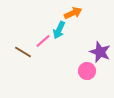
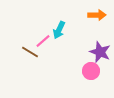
orange arrow: moved 24 px right, 2 px down; rotated 24 degrees clockwise
brown line: moved 7 px right
pink circle: moved 4 px right
